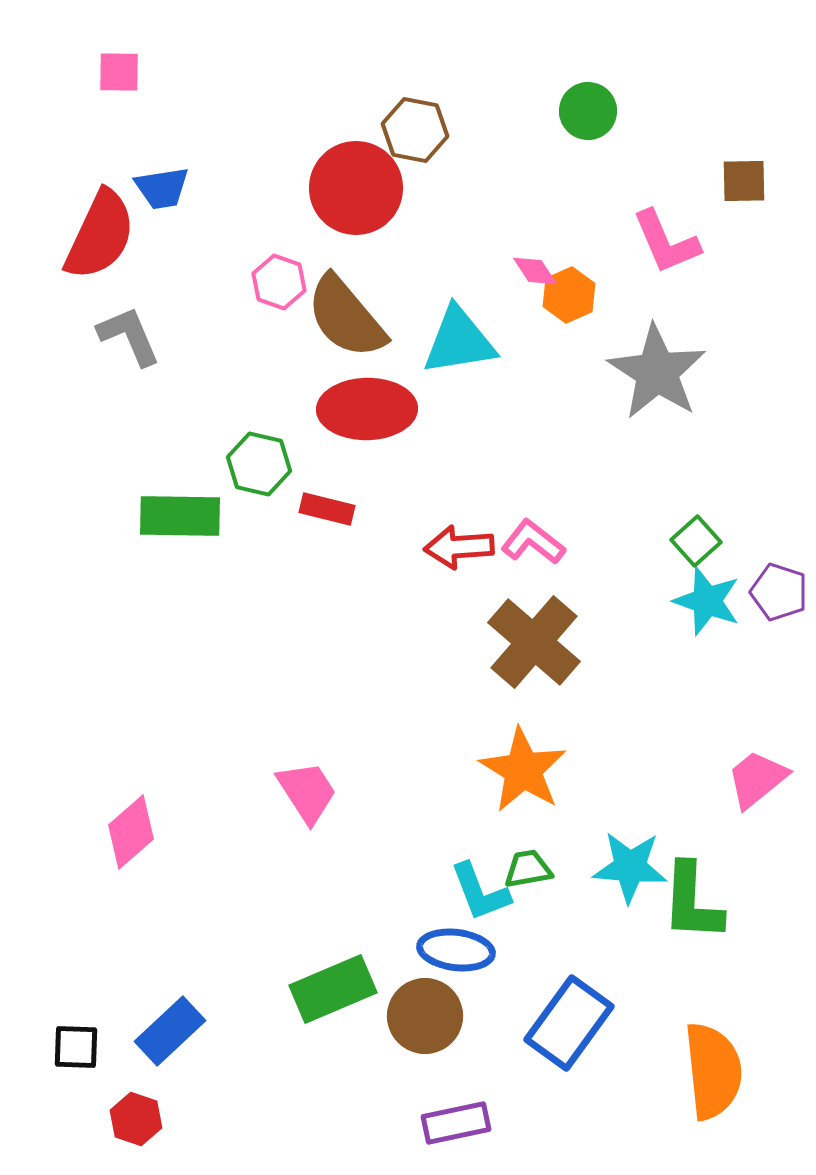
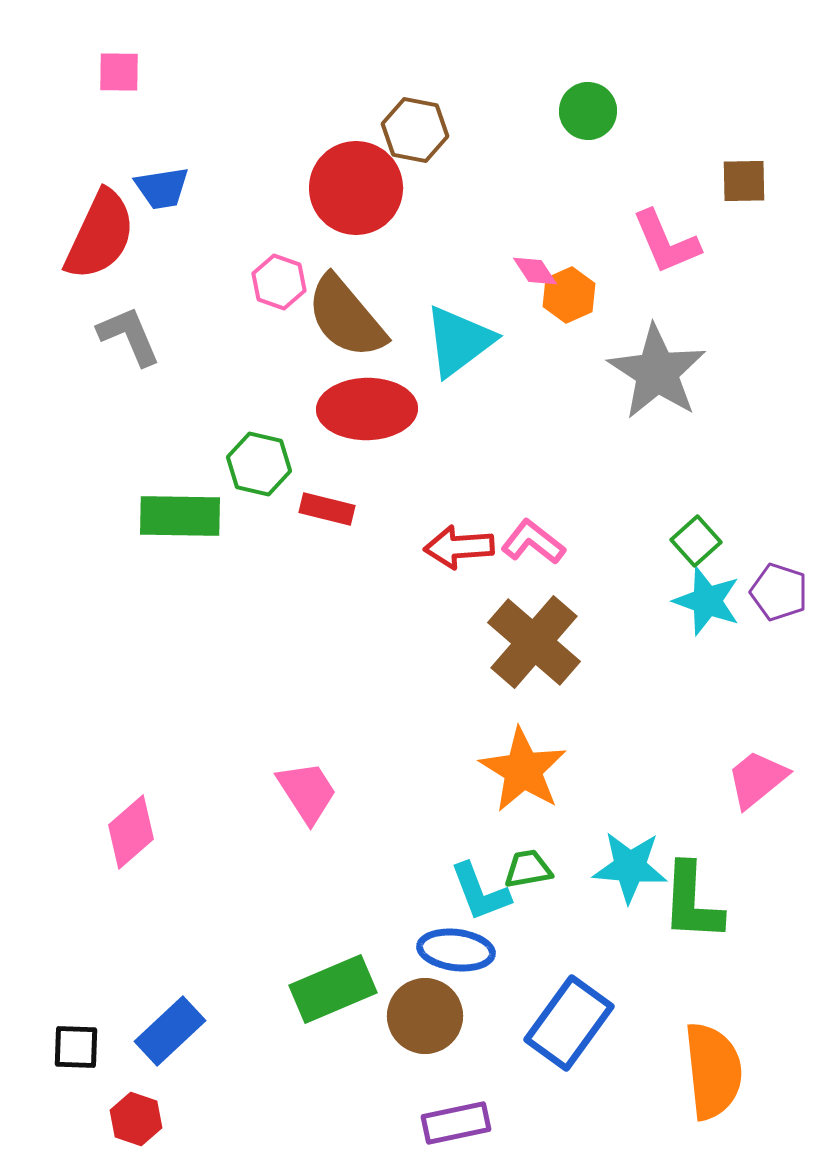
cyan triangle at (459, 341): rotated 28 degrees counterclockwise
